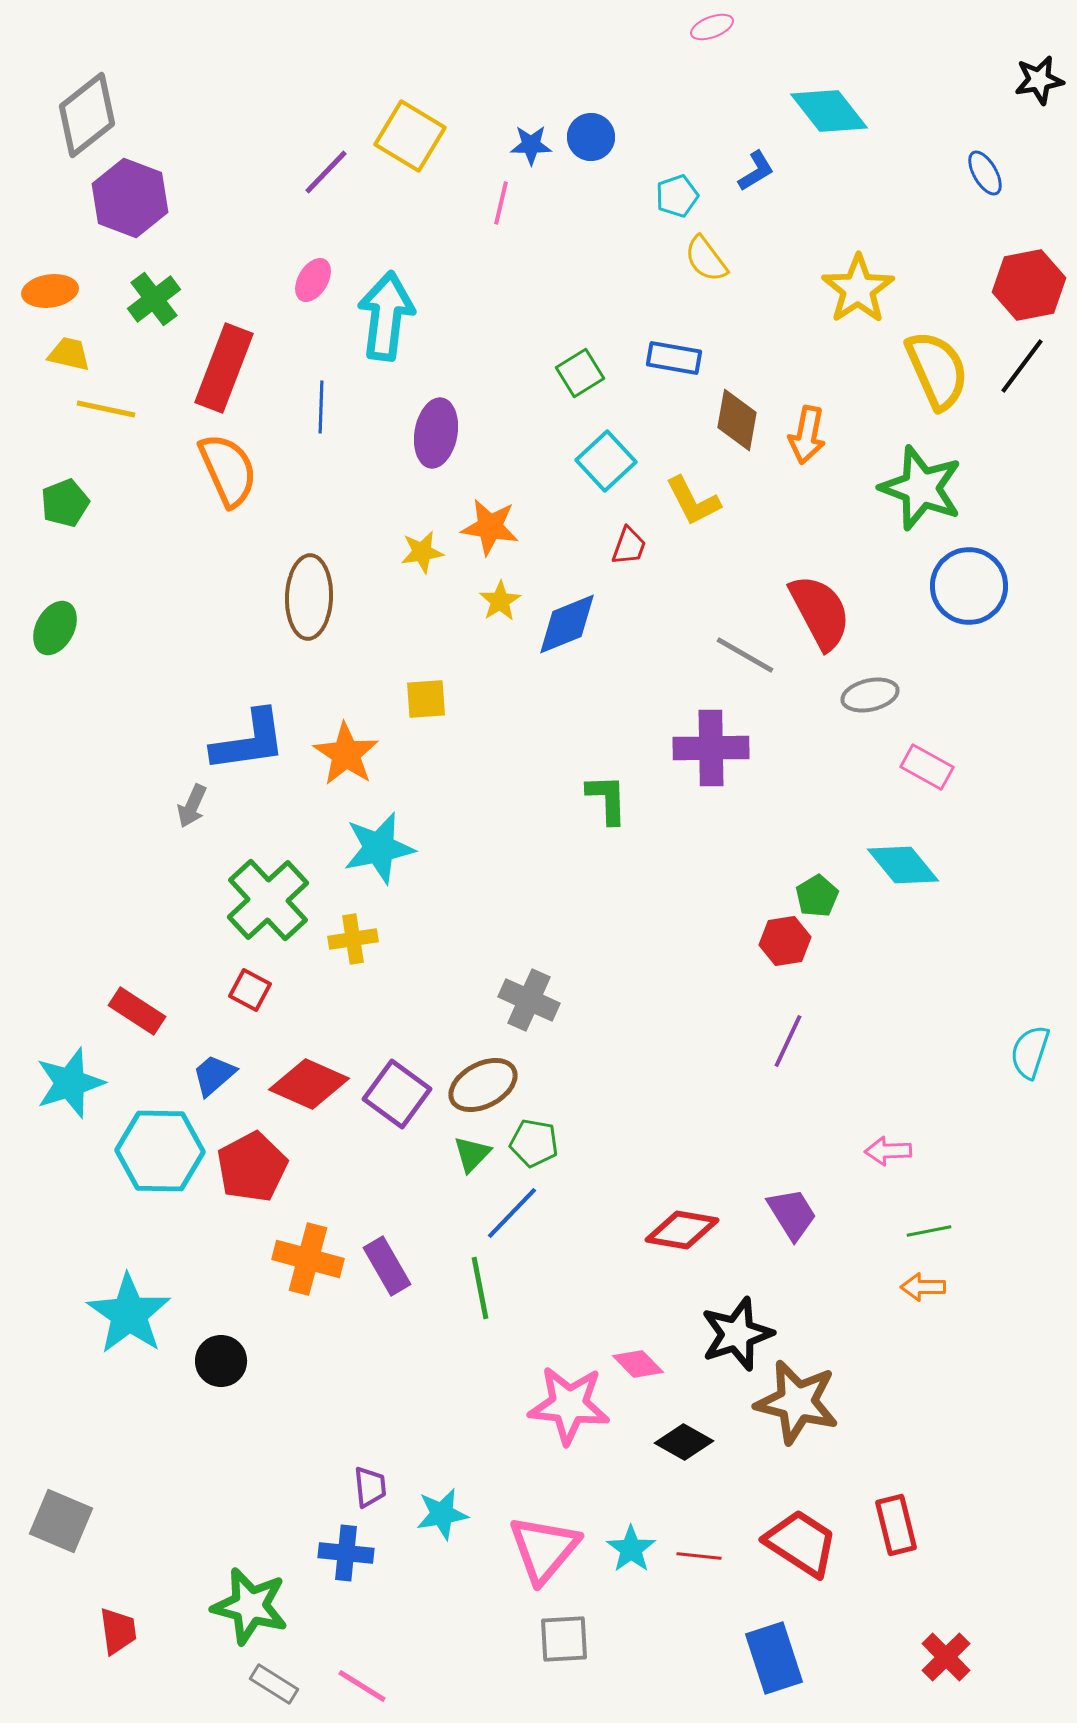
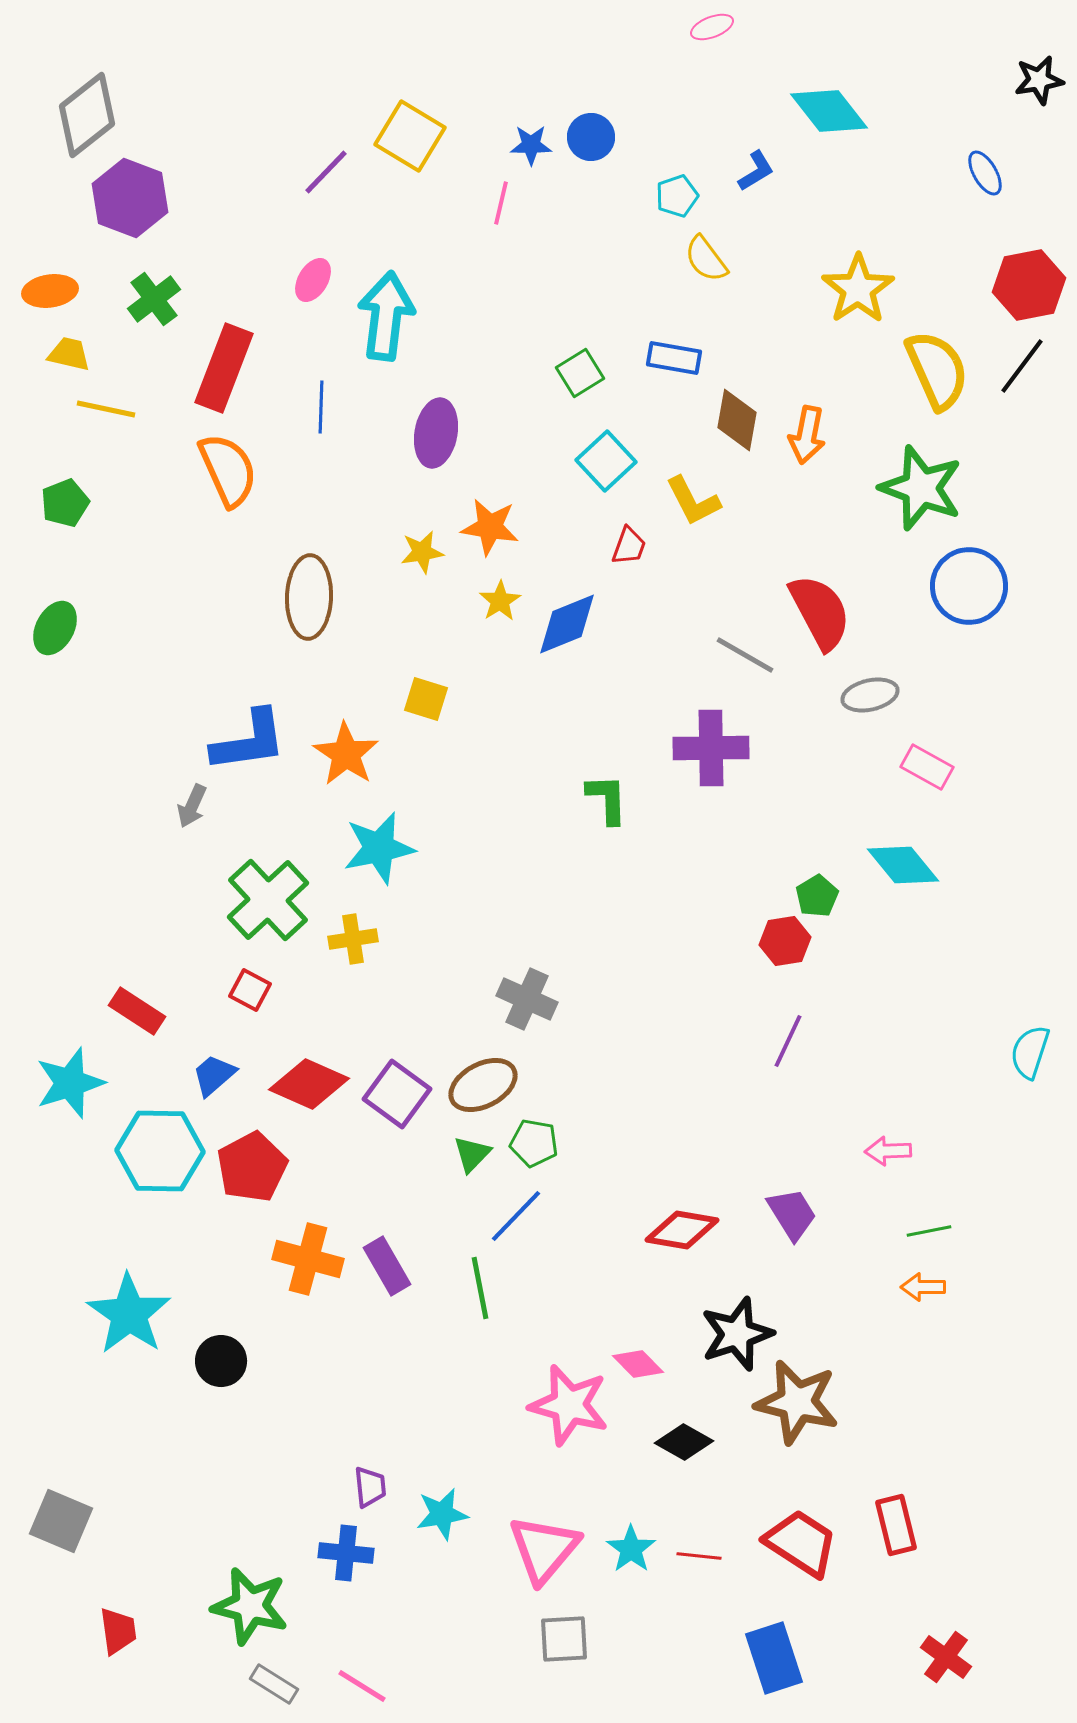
yellow square at (426, 699): rotated 21 degrees clockwise
gray cross at (529, 1000): moved 2 px left, 1 px up
blue line at (512, 1213): moved 4 px right, 3 px down
pink star at (569, 1405): rotated 10 degrees clockwise
red cross at (946, 1657): rotated 9 degrees counterclockwise
